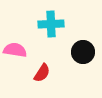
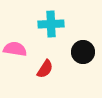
pink semicircle: moved 1 px up
red semicircle: moved 3 px right, 4 px up
